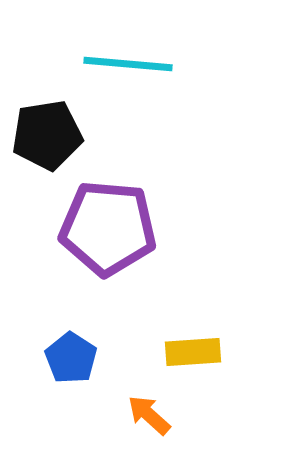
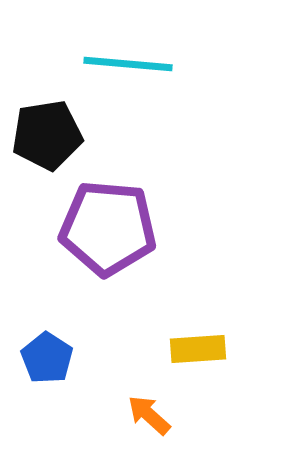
yellow rectangle: moved 5 px right, 3 px up
blue pentagon: moved 24 px left
